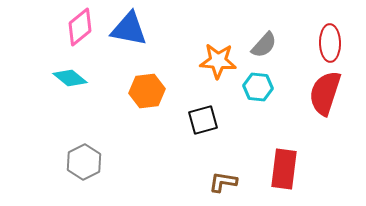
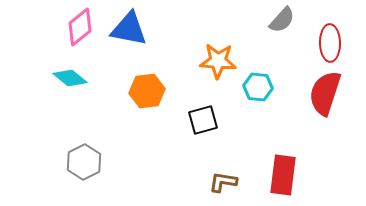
gray semicircle: moved 18 px right, 25 px up
red rectangle: moved 1 px left, 6 px down
